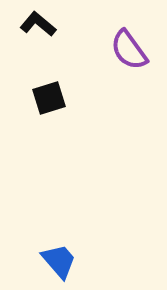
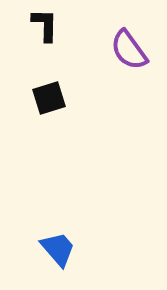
black L-shape: moved 7 px right, 1 px down; rotated 51 degrees clockwise
blue trapezoid: moved 1 px left, 12 px up
